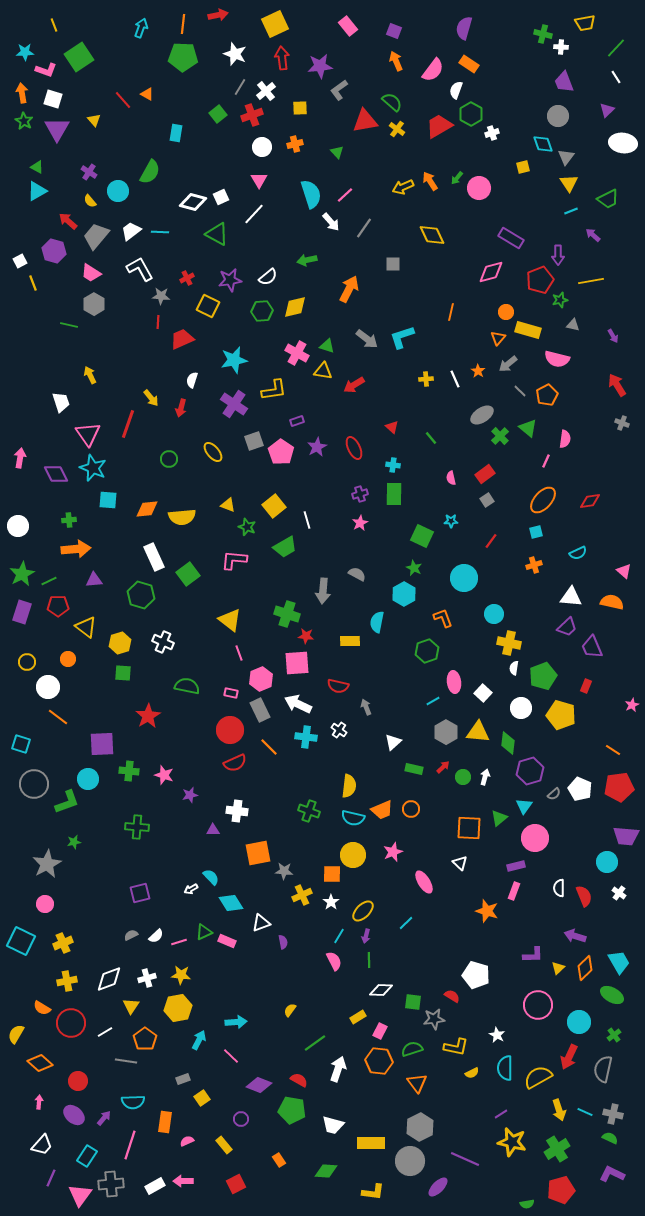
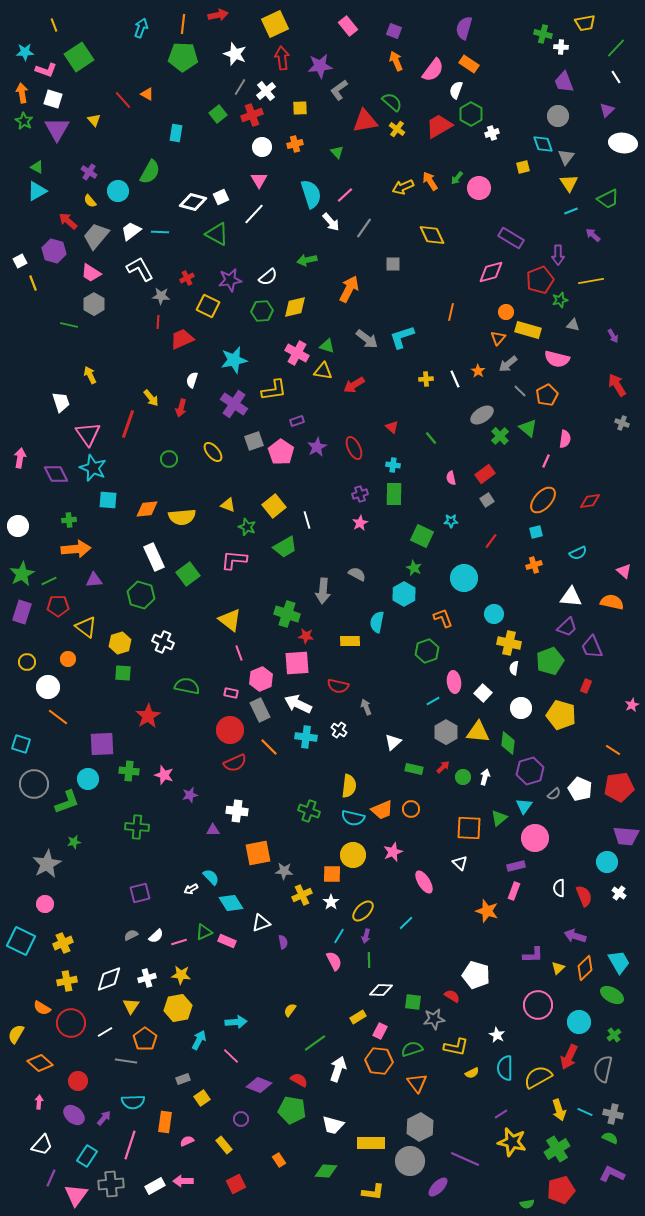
green pentagon at (543, 676): moved 7 px right, 15 px up
pink triangle at (80, 1195): moved 4 px left
